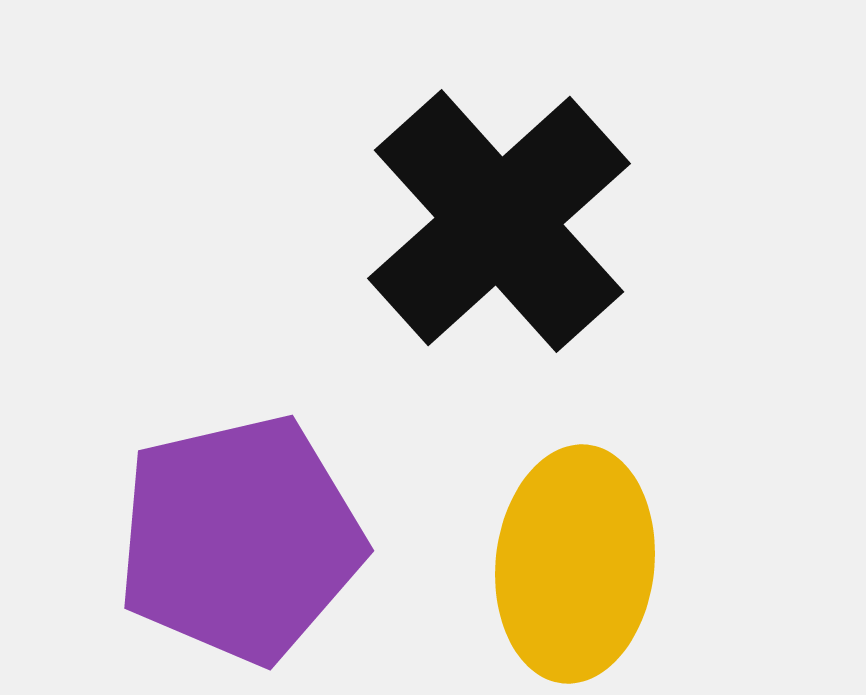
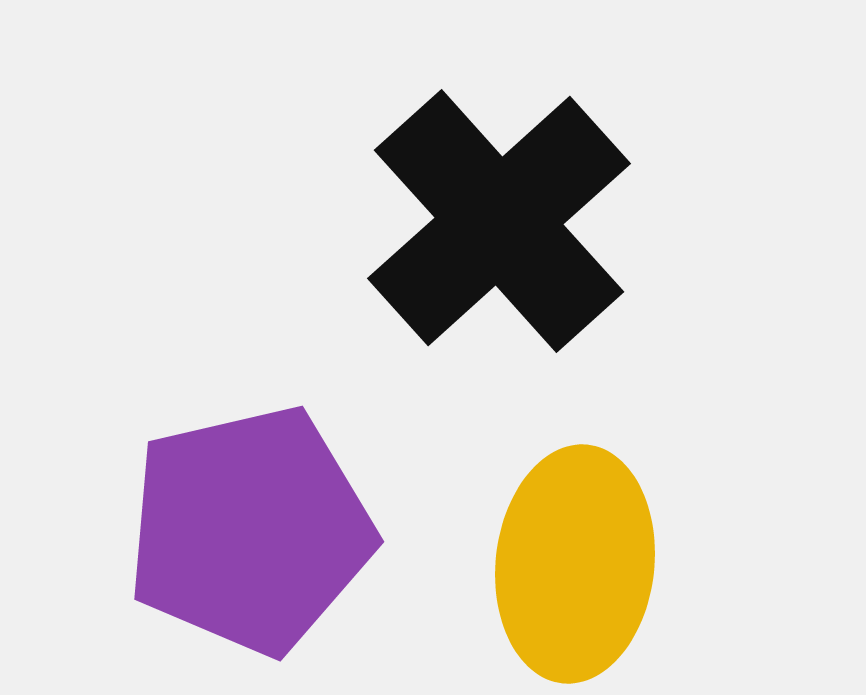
purple pentagon: moved 10 px right, 9 px up
